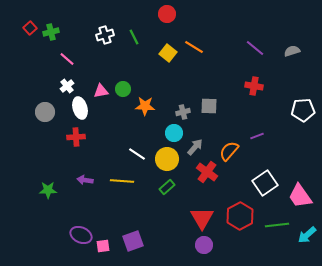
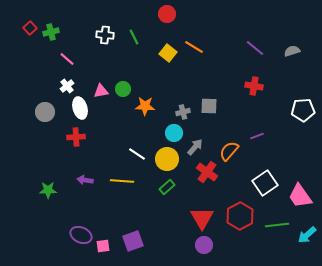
white cross at (105, 35): rotated 24 degrees clockwise
